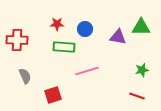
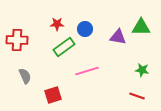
green rectangle: rotated 40 degrees counterclockwise
green star: rotated 24 degrees clockwise
